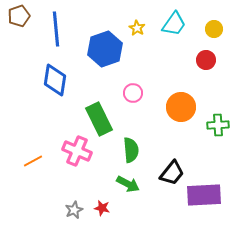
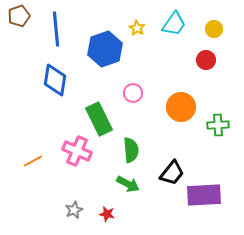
red star: moved 5 px right, 6 px down
